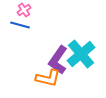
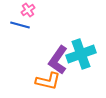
pink cross: moved 4 px right
cyan cross: rotated 20 degrees clockwise
orange L-shape: moved 3 px down
